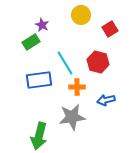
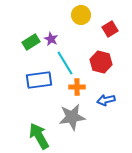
purple star: moved 9 px right, 14 px down
red hexagon: moved 3 px right
green arrow: rotated 136 degrees clockwise
